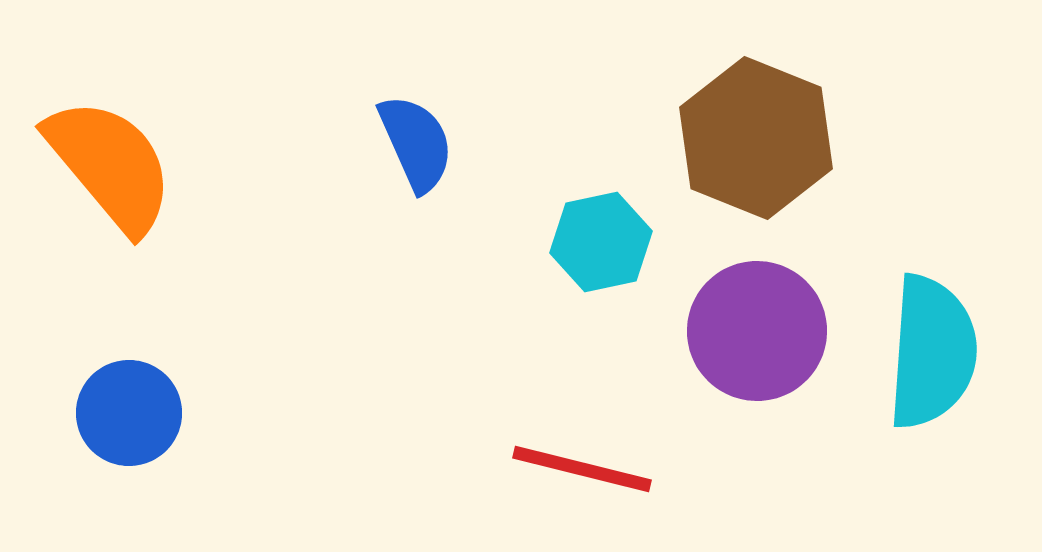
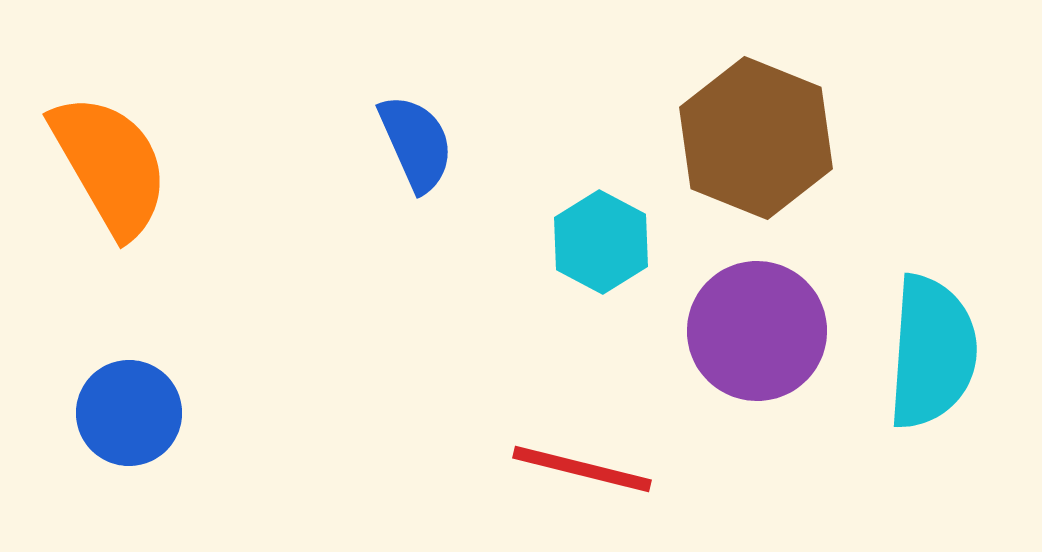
orange semicircle: rotated 10 degrees clockwise
cyan hexagon: rotated 20 degrees counterclockwise
